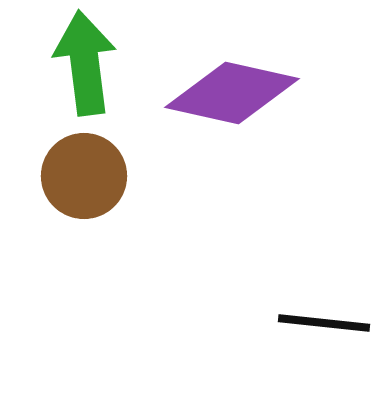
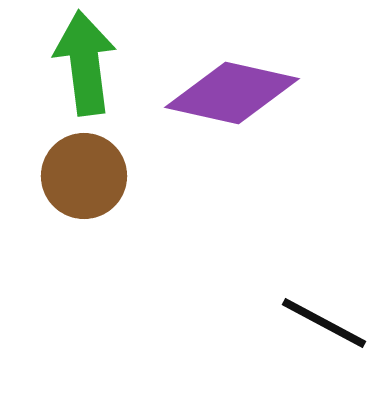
black line: rotated 22 degrees clockwise
